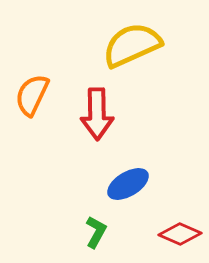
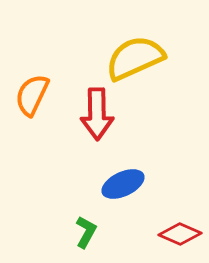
yellow semicircle: moved 3 px right, 13 px down
blue ellipse: moved 5 px left; rotated 6 degrees clockwise
green L-shape: moved 10 px left
